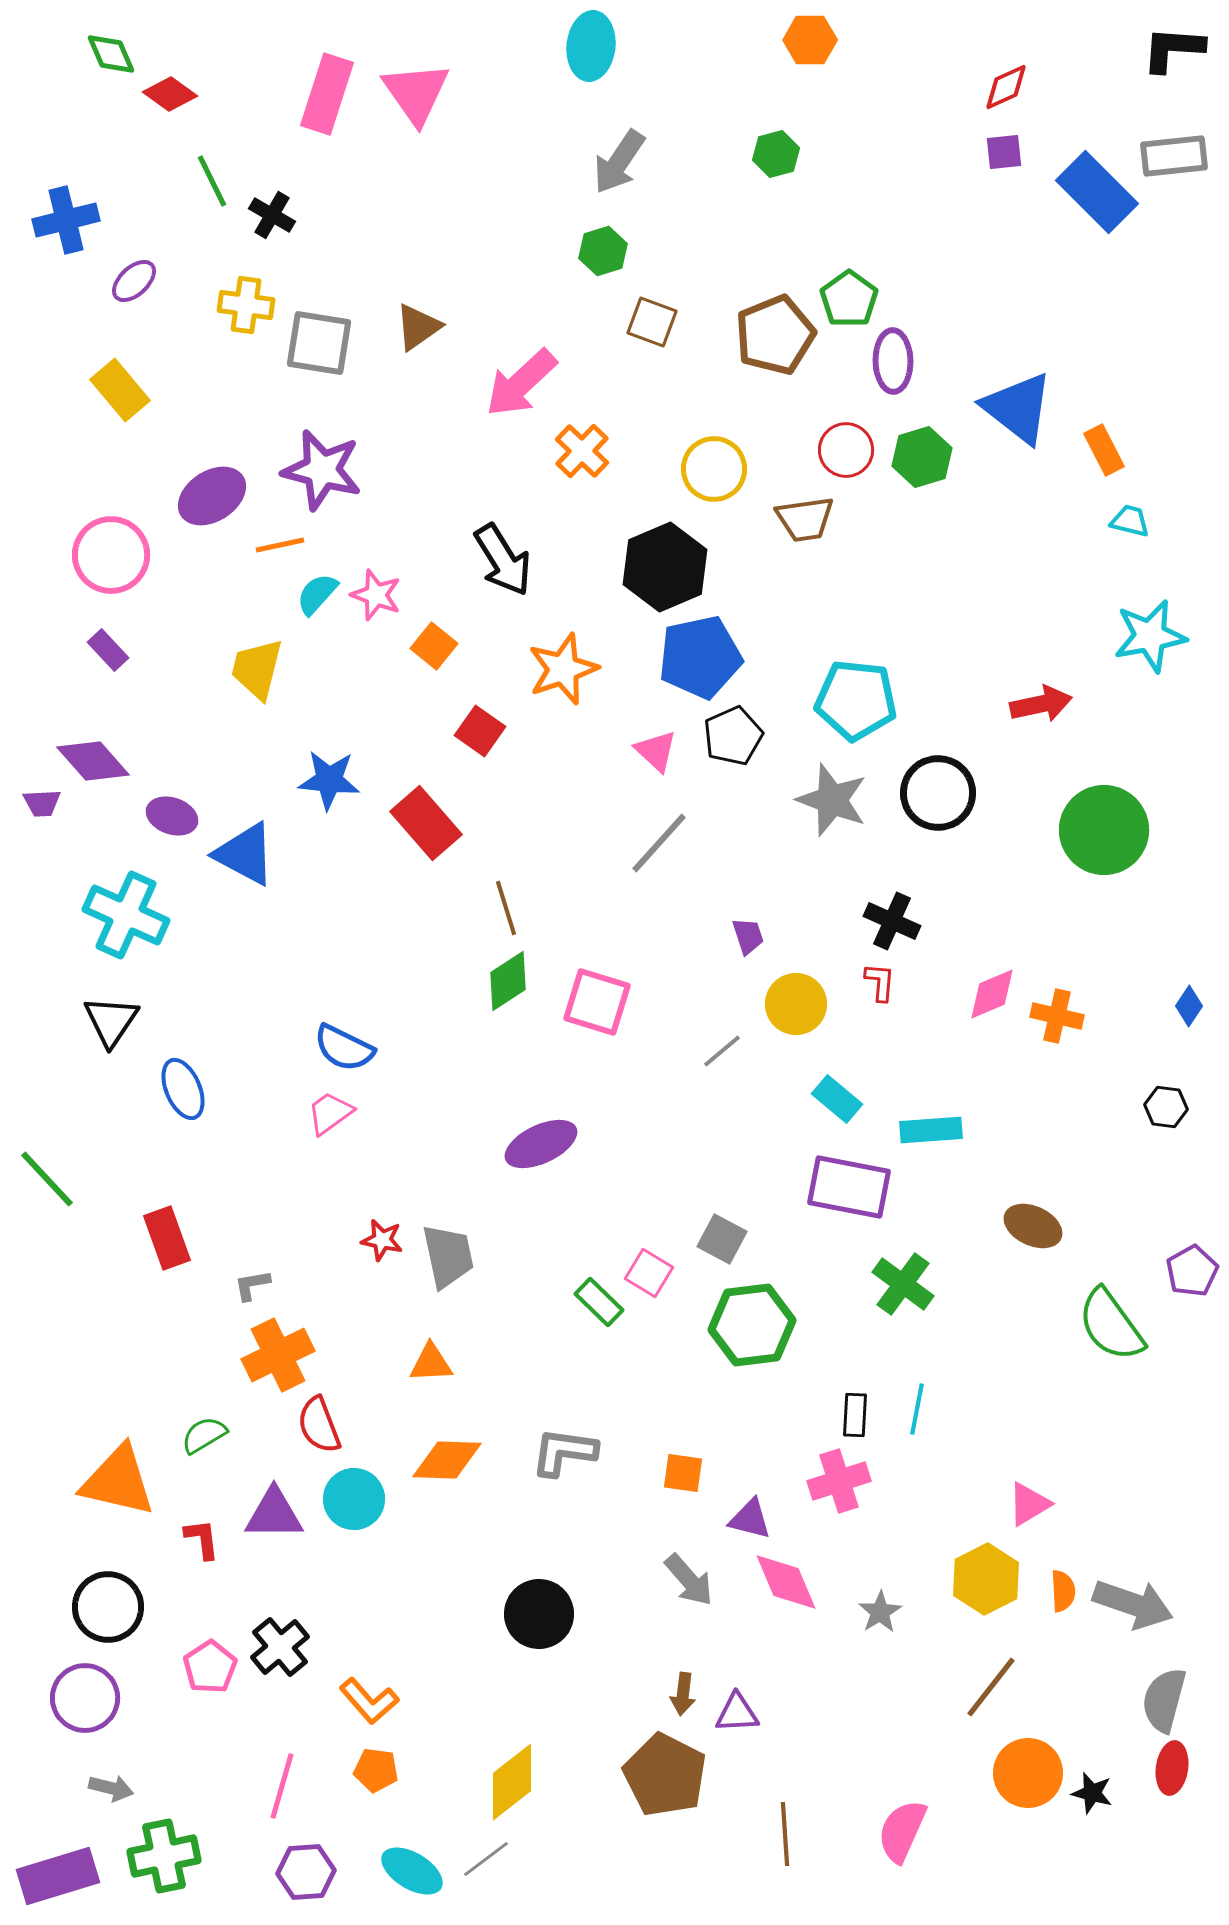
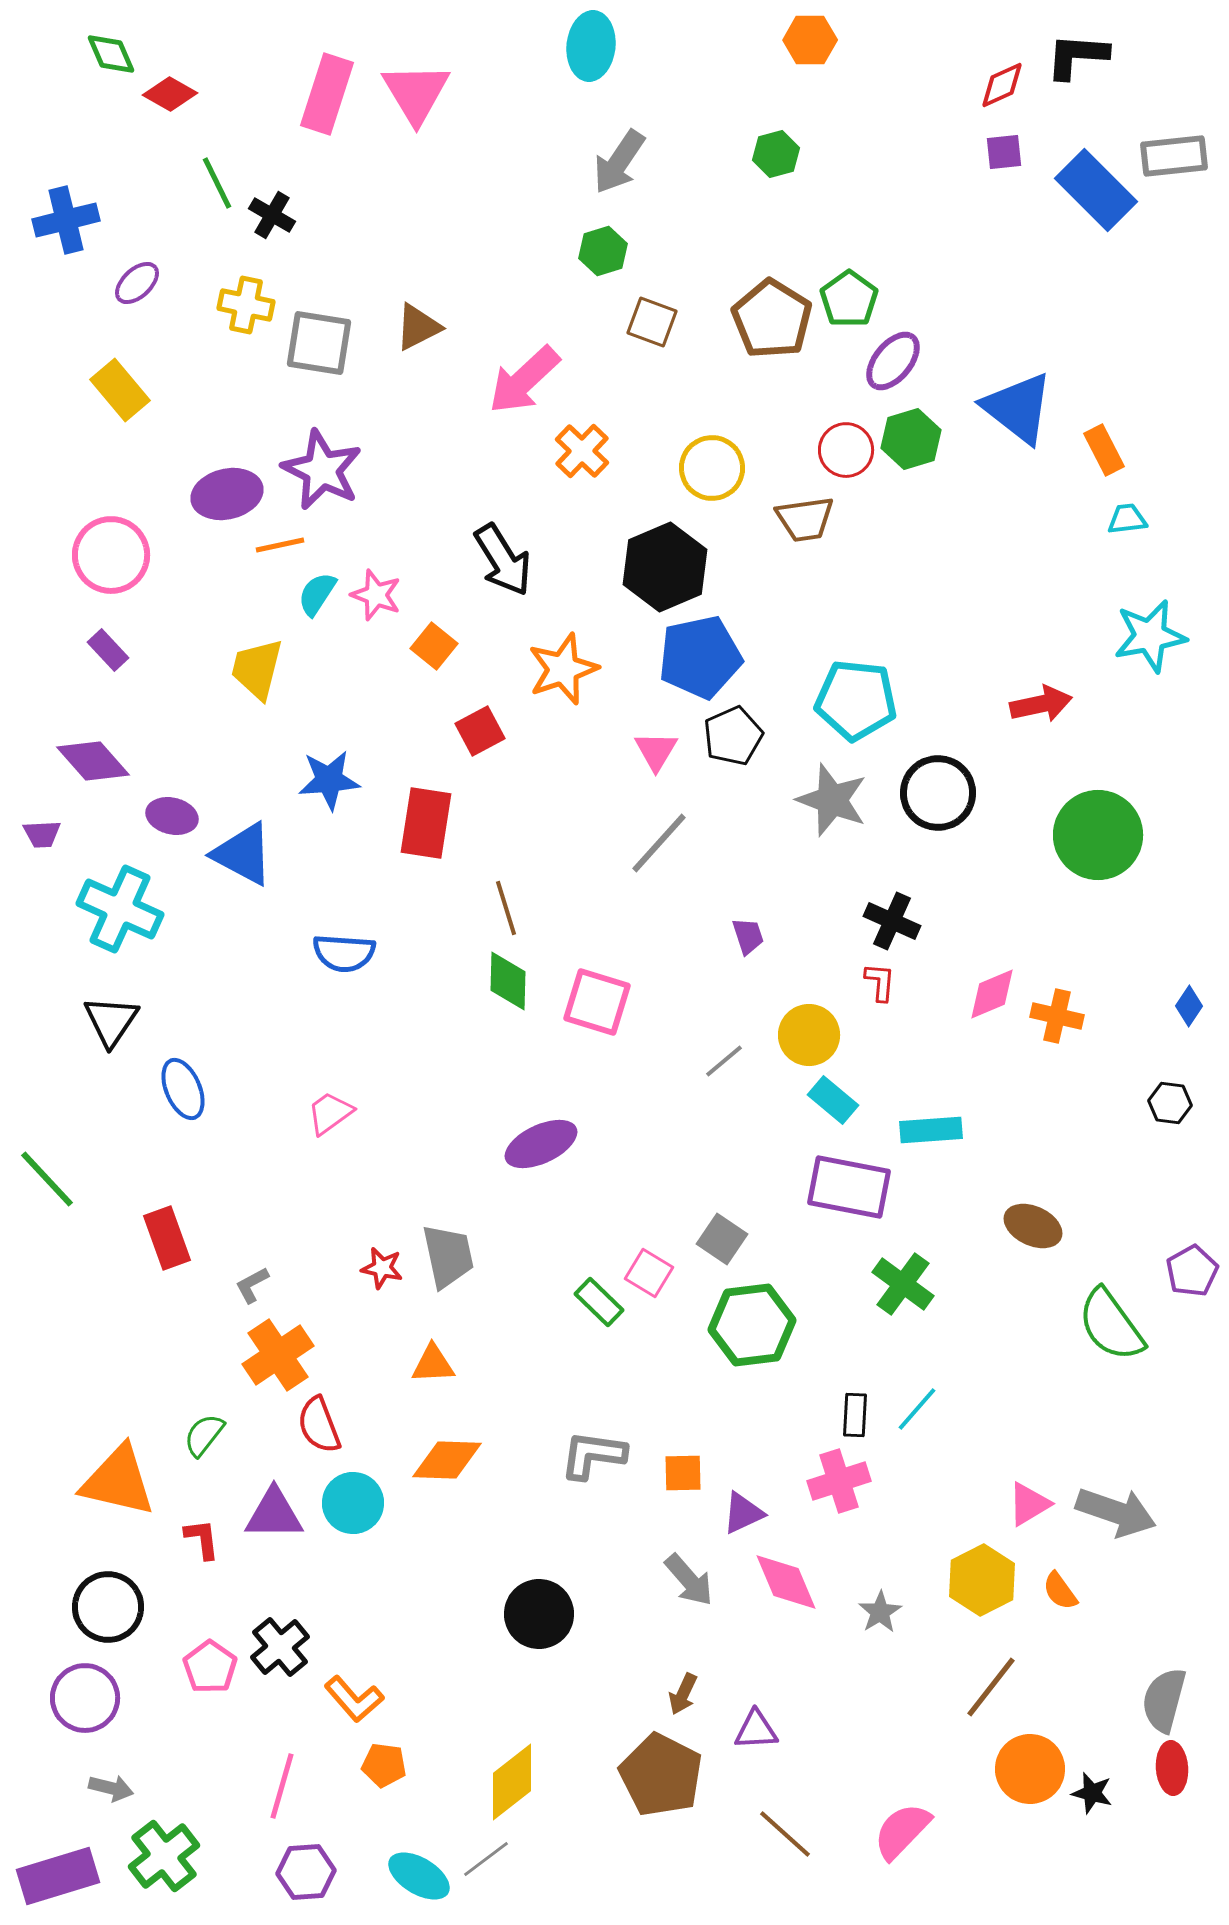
black L-shape at (1173, 49): moved 96 px left, 7 px down
red diamond at (1006, 87): moved 4 px left, 2 px up
pink triangle at (416, 93): rotated 4 degrees clockwise
red diamond at (170, 94): rotated 6 degrees counterclockwise
green line at (212, 181): moved 5 px right, 2 px down
blue rectangle at (1097, 192): moved 1 px left, 2 px up
purple ellipse at (134, 281): moved 3 px right, 2 px down
yellow cross at (246, 305): rotated 4 degrees clockwise
brown triangle at (418, 327): rotated 8 degrees clockwise
brown pentagon at (775, 335): moved 3 px left, 16 px up; rotated 18 degrees counterclockwise
purple ellipse at (893, 361): rotated 40 degrees clockwise
pink arrow at (521, 383): moved 3 px right, 3 px up
green hexagon at (922, 457): moved 11 px left, 18 px up
yellow circle at (714, 469): moved 2 px left, 1 px up
purple star at (322, 470): rotated 12 degrees clockwise
purple ellipse at (212, 496): moved 15 px right, 2 px up; rotated 20 degrees clockwise
cyan trapezoid at (1130, 521): moved 3 px left, 2 px up; rotated 21 degrees counterclockwise
cyan semicircle at (317, 594): rotated 9 degrees counterclockwise
red square at (480, 731): rotated 27 degrees clockwise
pink triangle at (656, 751): rotated 18 degrees clockwise
blue star at (329, 780): rotated 10 degrees counterclockwise
purple trapezoid at (42, 803): moved 31 px down
purple ellipse at (172, 816): rotated 6 degrees counterclockwise
red rectangle at (426, 823): rotated 50 degrees clockwise
green circle at (1104, 830): moved 6 px left, 5 px down
blue triangle at (245, 854): moved 2 px left
cyan cross at (126, 915): moved 6 px left, 6 px up
green diamond at (508, 981): rotated 56 degrees counterclockwise
yellow circle at (796, 1004): moved 13 px right, 31 px down
blue semicircle at (344, 1048): moved 95 px up; rotated 22 degrees counterclockwise
gray line at (722, 1051): moved 2 px right, 10 px down
cyan rectangle at (837, 1099): moved 4 px left, 1 px down
black hexagon at (1166, 1107): moved 4 px right, 4 px up
gray square at (722, 1239): rotated 6 degrees clockwise
red star at (382, 1240): moved 28 px down
gray L-shape at (252, 1285): rotated 18 degrees counterclockwise
orange cross at (278, 1355): rotated 8 degrees counterclockwise
orange triangle at (431, 1363): moved 2 px right, 1 px down
cyan line at (917, 1409): rotated 30 degrees clockwise
green semicircle at (204, 1435): rotated 21 degrees counterclockwise
gray L-shape at (564, 1452): moved 29 px right, 3 px down
orange square at (683, 1473): rotated 9 degrees counterclockwise
cyan circle at (354, 1499): moved 1 px left, 4 px down
purple triangle at (750, 1519): moved 7 px left, 6 px up; rotated 39 degrees counterclockwise
yellow hexagon at (986, 1579): moved 4 px left, 1 px down
orange semicircle at (1063, 1591): moved 3 px left; rotated 147 degrees clockwise
gray arrow at (1133, 1604): moved 17 px left, 92 px up
pink pentagon at (210, 1667): rotated 4 degrees counterclockwise
brown arrow at (683, 1694): rotated 18 degrees clockwise
orange L-shape at (369, 1701): moved 15 px left, 2 px up
purple triangle at (737, 1713): moved 19 px right, 17 px down
red ellipse at (1172, 1768): rotated 12 degrees counterclockwise
orange pentagon at (376, 1770): moved 8 px right, 5 px up
orange circle at (1028, 1773): moved 2 px right, 4 px up
brown pentagon at (665, 1775): moved 4 px left
pink semicircle at (902, 1831): rotated 20 degrees clockwise
brown line at (785, 1834): rotated 44 degrees counterclockwise
green cross at (164, 1856): rotated 26 degrees counterclockwise
cyan ellipse at (412, 1871): moved 7 px right, 5 px down
